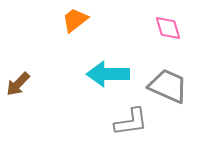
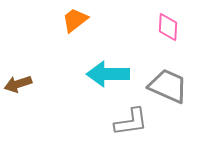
pink diamond: moved 1 px up; rotated 20 degrees clockwise
brown arrow: rotated 28 degrees clockwise
